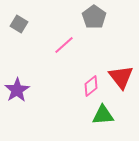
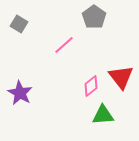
purple star: moved 3 px right, 3 px down; rotated 10 degrees counterclockwise
